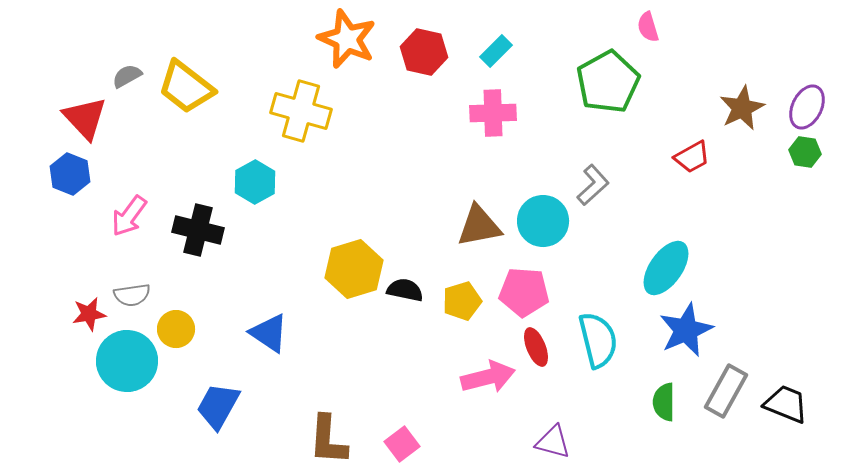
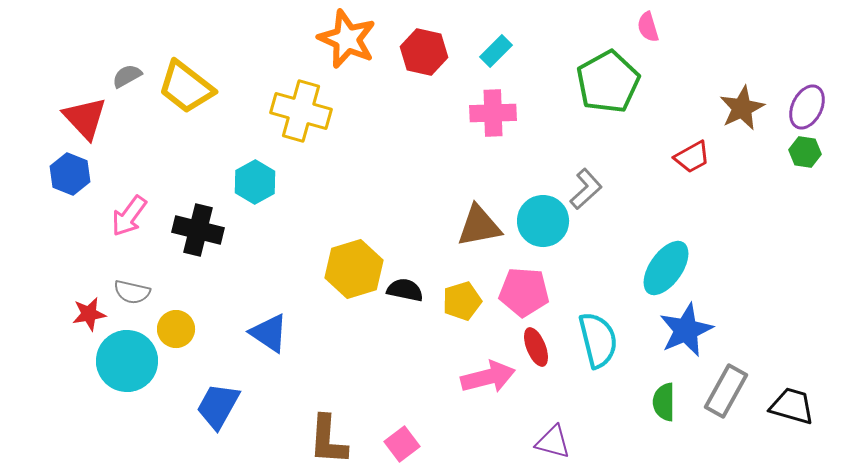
gray L-shape at (593, 185): moved 7 px left, 4 px down
gray semicircle at (132, 295): moved 3 px up; rotated 21 degrees clockwise
black trapezoid at (786, 404): moved 6 px right, 2 px down; rotated 6 degrees counterclockwise
